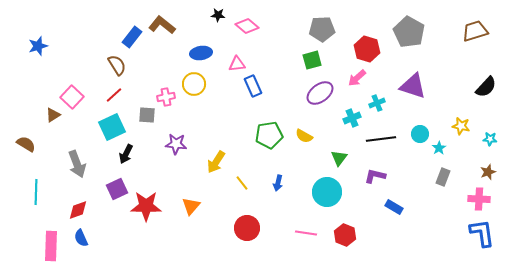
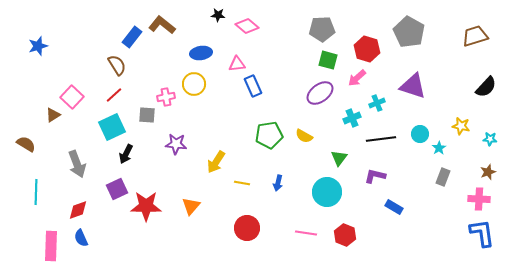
brown trapezoid at (475, 31): moved 5 px down
green square at (312, 60): moved 16 px right; rotated 30 degrees clockwise
yellow line at (242, 183): rotated 42 degrees counterclockwise
